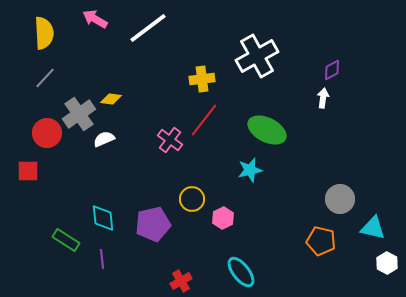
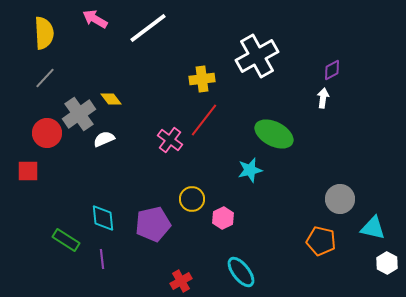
yellow diamond: rotated 45 degrees clockwise
green ellipse: moved 7 px right, 4 px down
